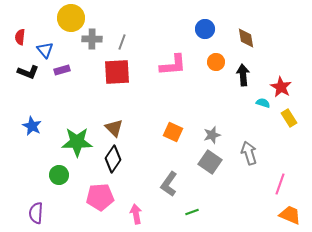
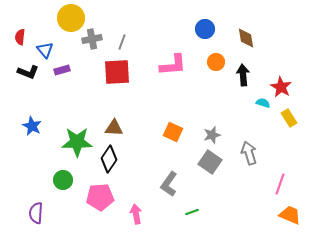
gray cross: rotated 12 degrees counterclockwise
brown triangle: rotated 42 degrees counterclockwise
black diamond: moved 4 px left
green circle: moved 4 px right, 5 px down
